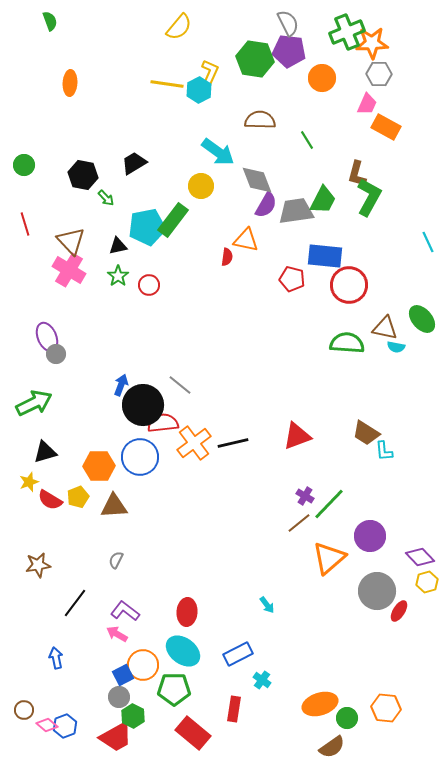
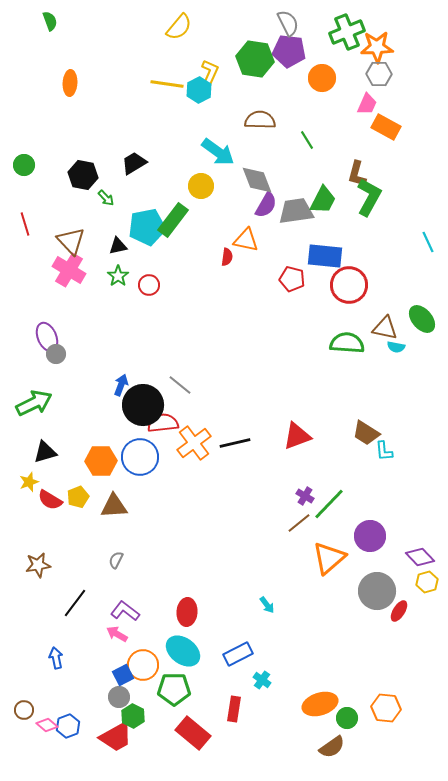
orange star at (372, 43): moved 5 px right, 4 px down
black line at (233, 443): moved 2 px right
orange hexagon at (99, 466): moved 2 px right, 5 px up
blue hexagon at (65, 726): moved 3 px right
